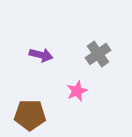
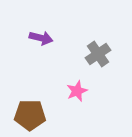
purple arrow: moved 17 px up
